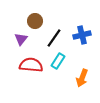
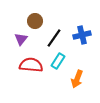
orange arrow: moved 5 px left, 1 px down
